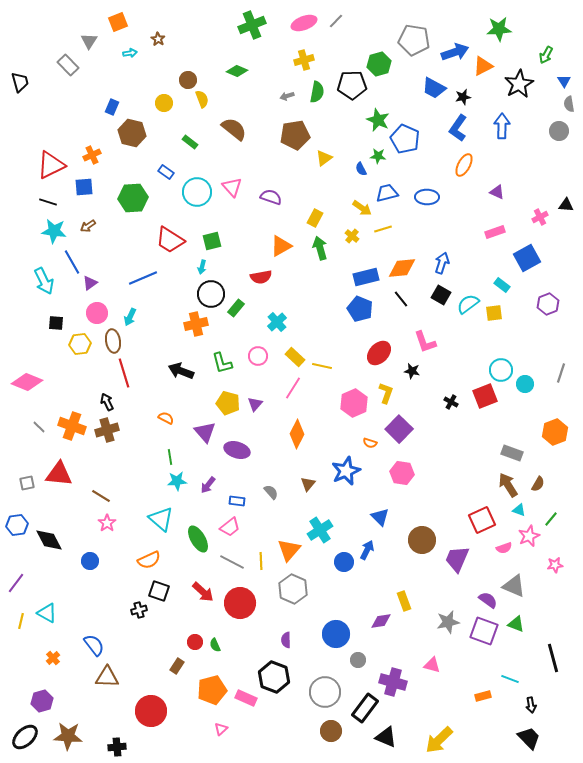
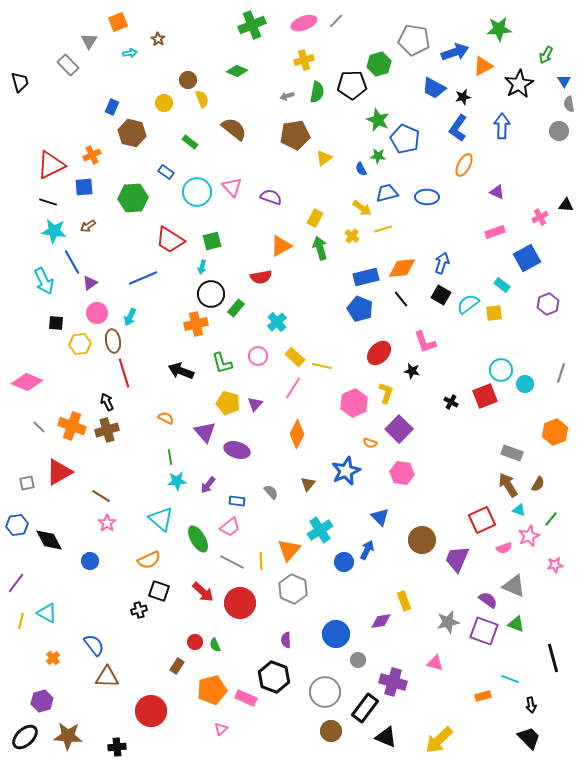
red triangle at (59, 474): moved 2 px up; rotated 36 degrees counterclockwise
pink triangle at (432, 665): moved 3 px right, 2 px up
